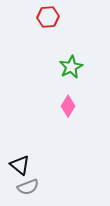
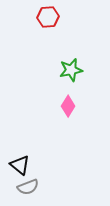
green star: moved 3 px down; rotated 15 degrees clockwise
